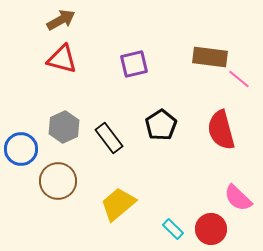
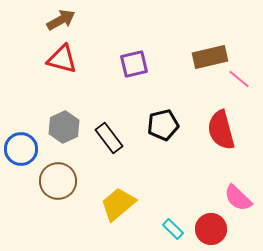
brown rectangle: rotated 20 degrees counterclockwise
black pentagon: moved 2 px right; rotated 20 degrees clockwise
